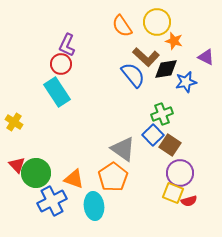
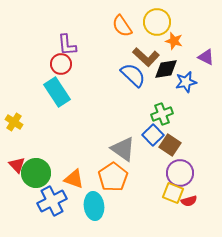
purple L-shape: rotated 30 degrees counterclockwise
blue semicircle: rotated 8 degrees counterclockwise
